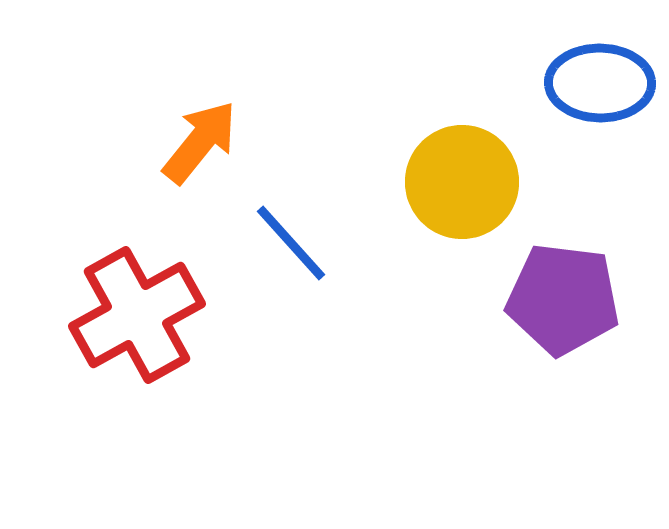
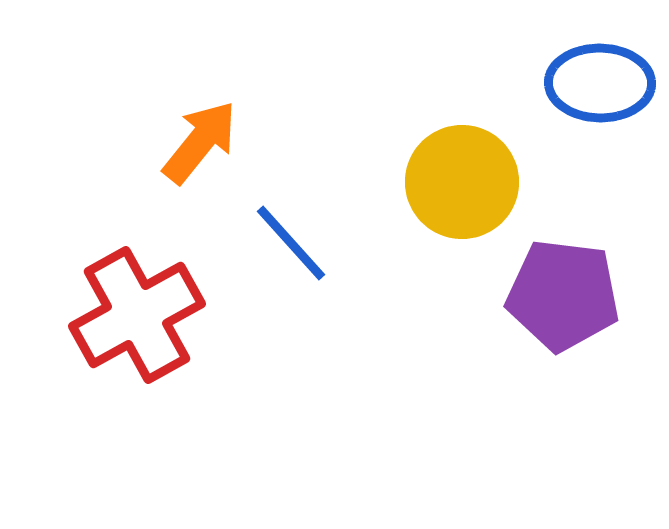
purple pentagon: moved 4 px up
